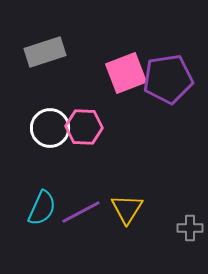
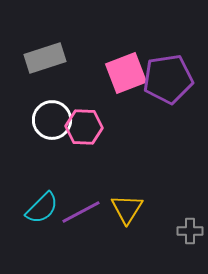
gray rectangle: moved 6 px down
white circle: moved 2 px right, 8 px up
cyan semicircle: rotated 21 degrees clockwise
gray cross: moved 3 px down
